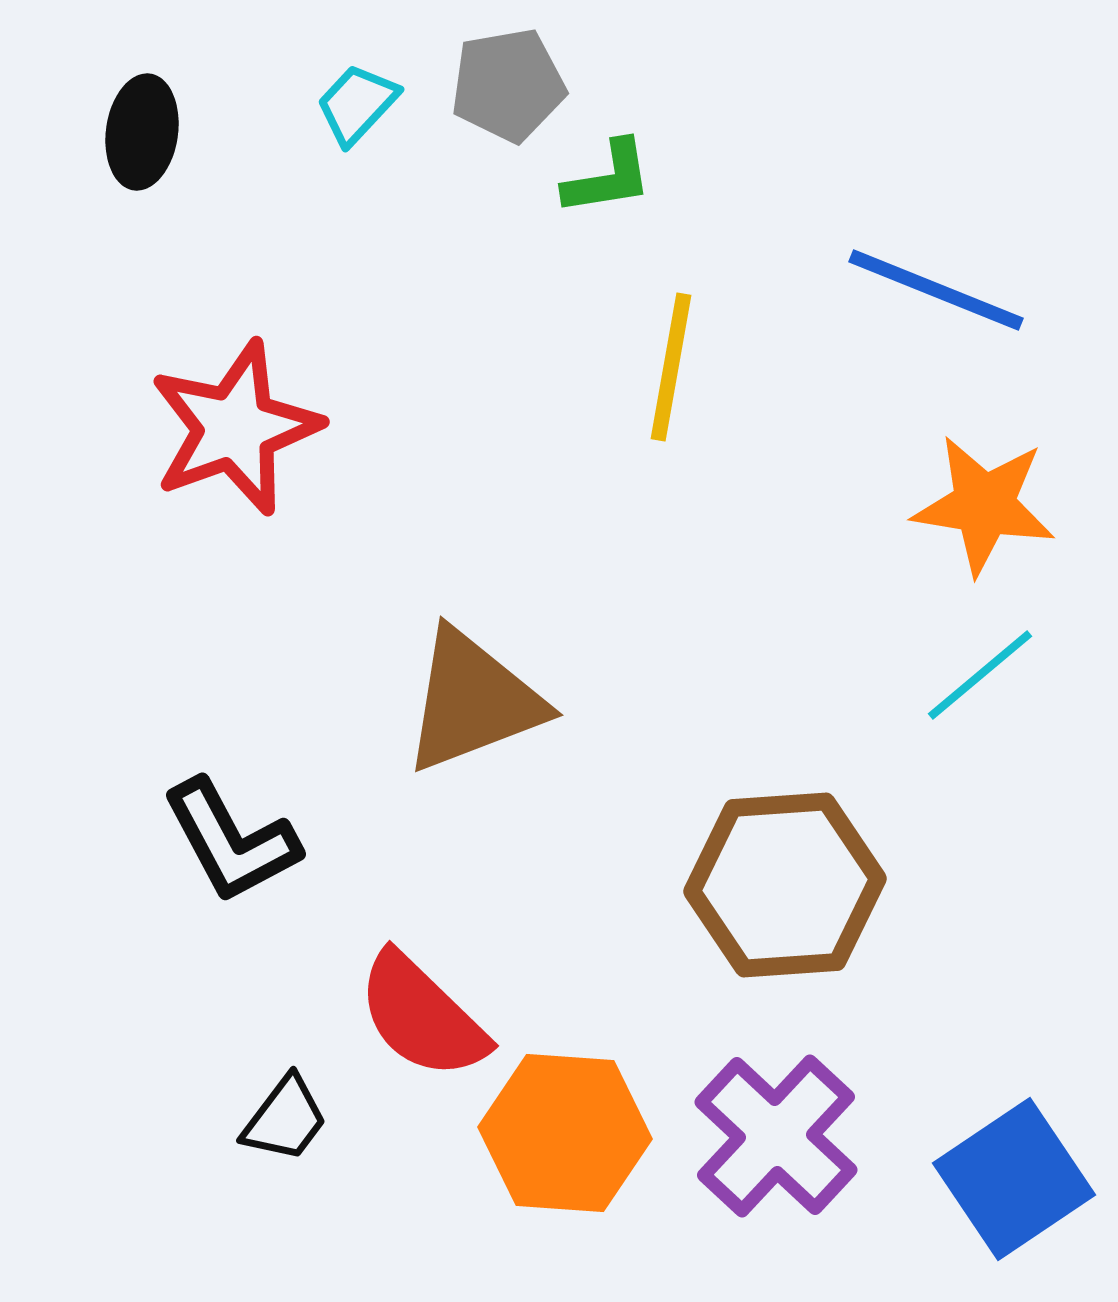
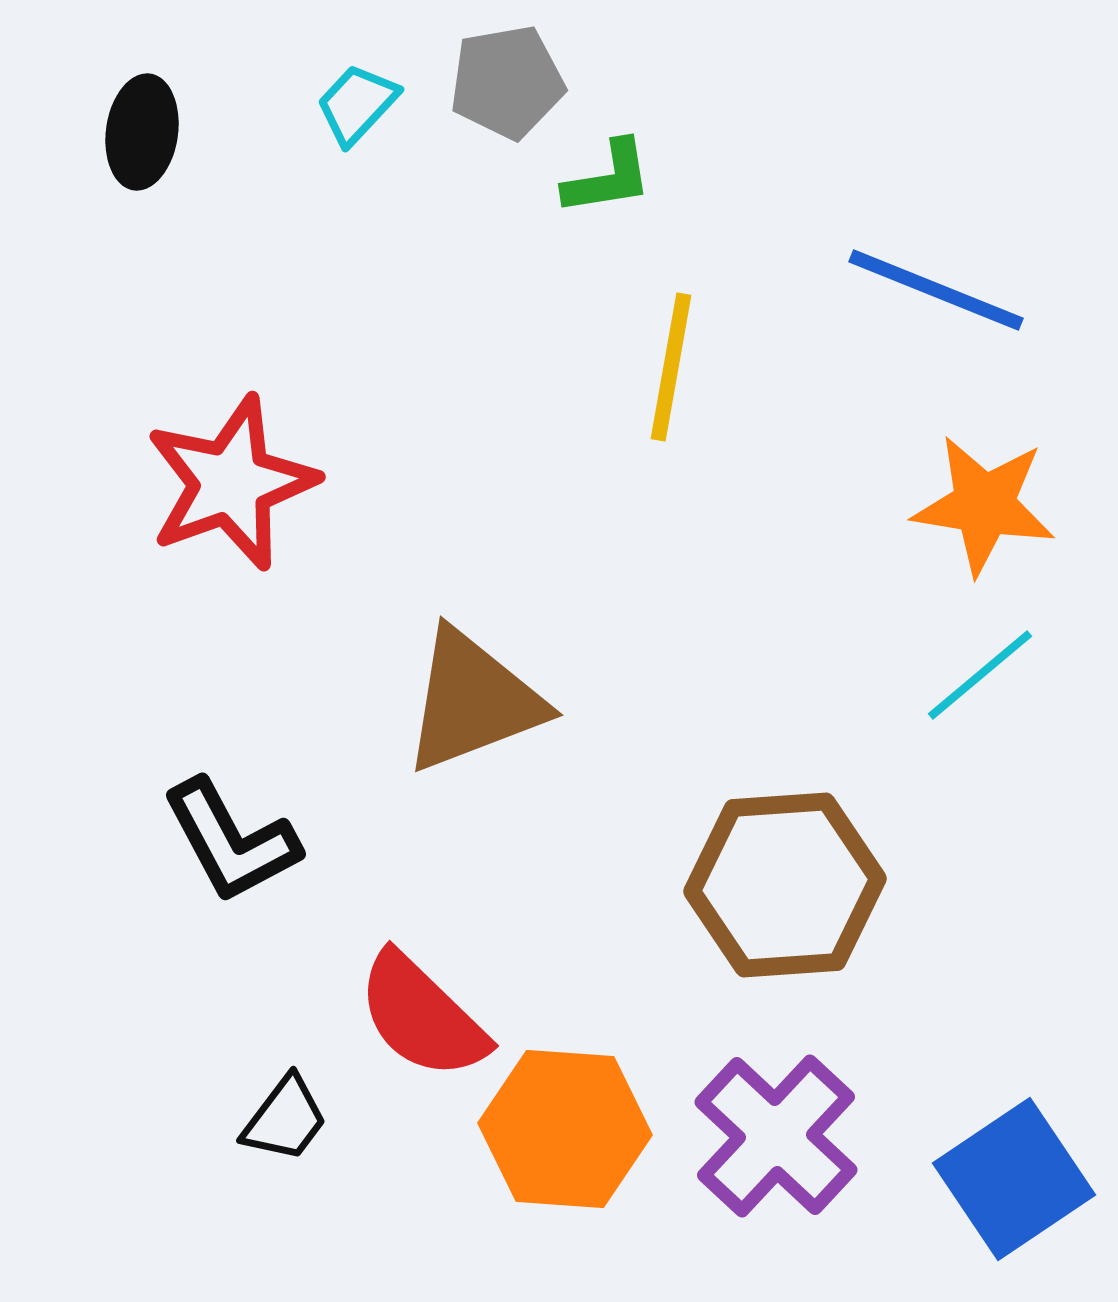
gray pentagon: moved 1 px left, 3 px up
red star: moved 4 px left, 55 px down
orange hexagon: moved 4 px up
